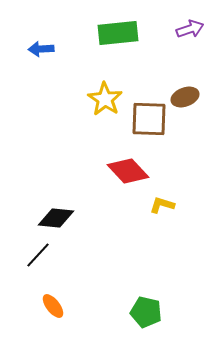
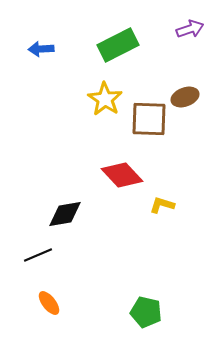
green rectangle: moved 12 px down; rotated 21 degrees counterclockwise
red diamond: moved 6 px left, 4 px down
black diamond: moved 9 px right, 4 px up; rotated 15 degrees counterclockwise
black line: rotated 24 degrees clockwise
orange ellipse: moved 4 px left, 3 px up
